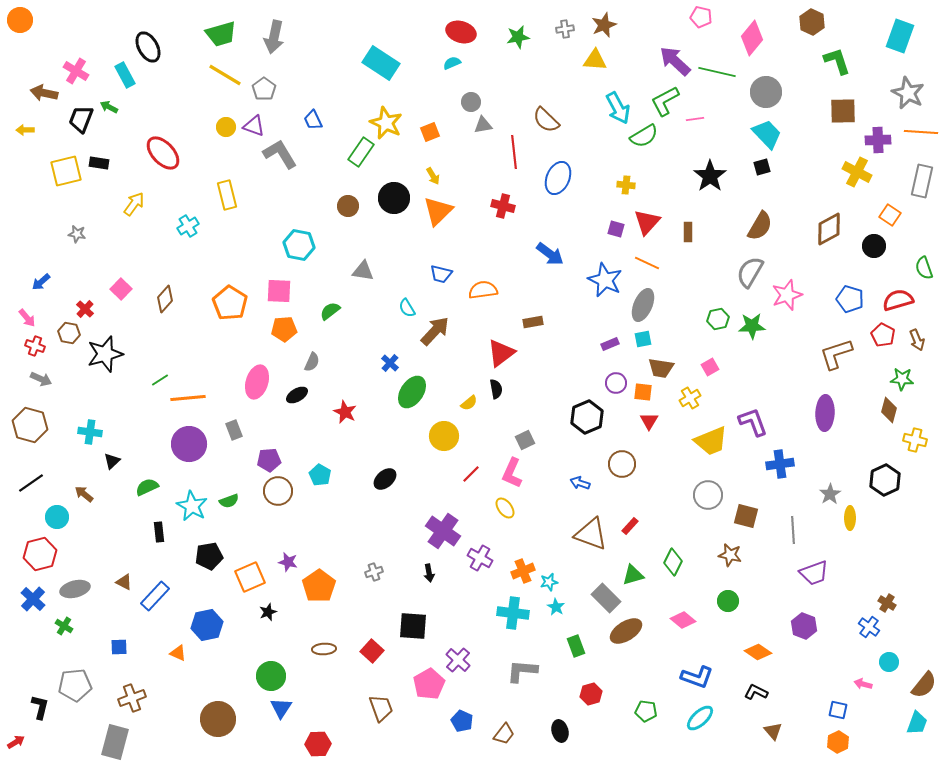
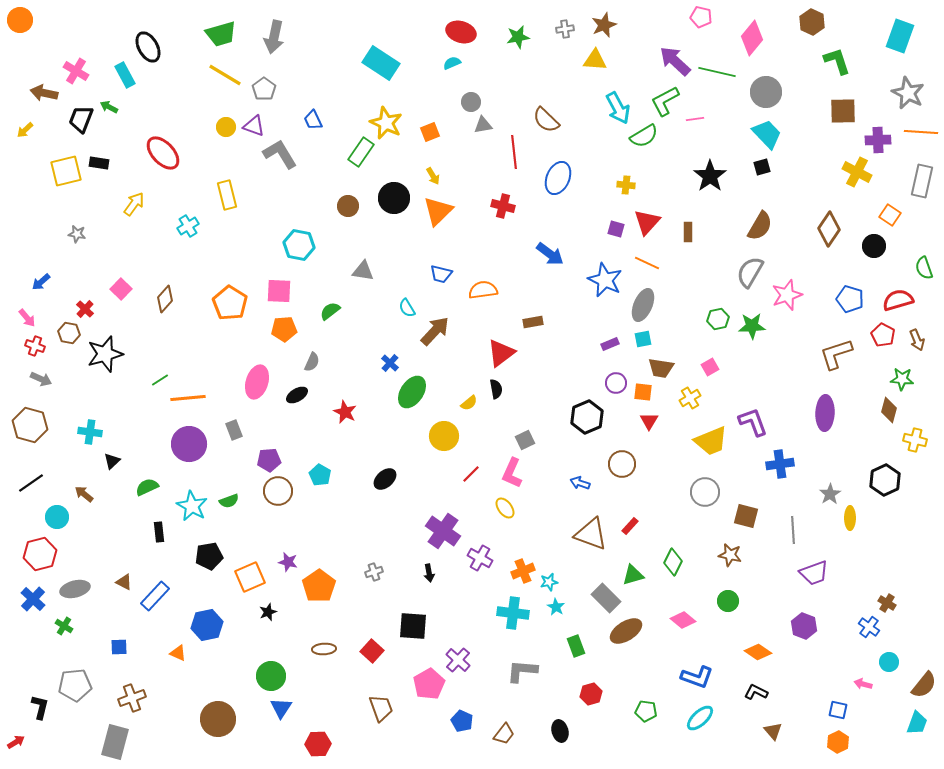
yellow arrow at (25, 130): rotated 42 degrees counterclockwise
brown diamond at (829, 229): rotated 28 degrees counterclockwise
gray circle at (708, 495): moved 3 px left, 3 px up
